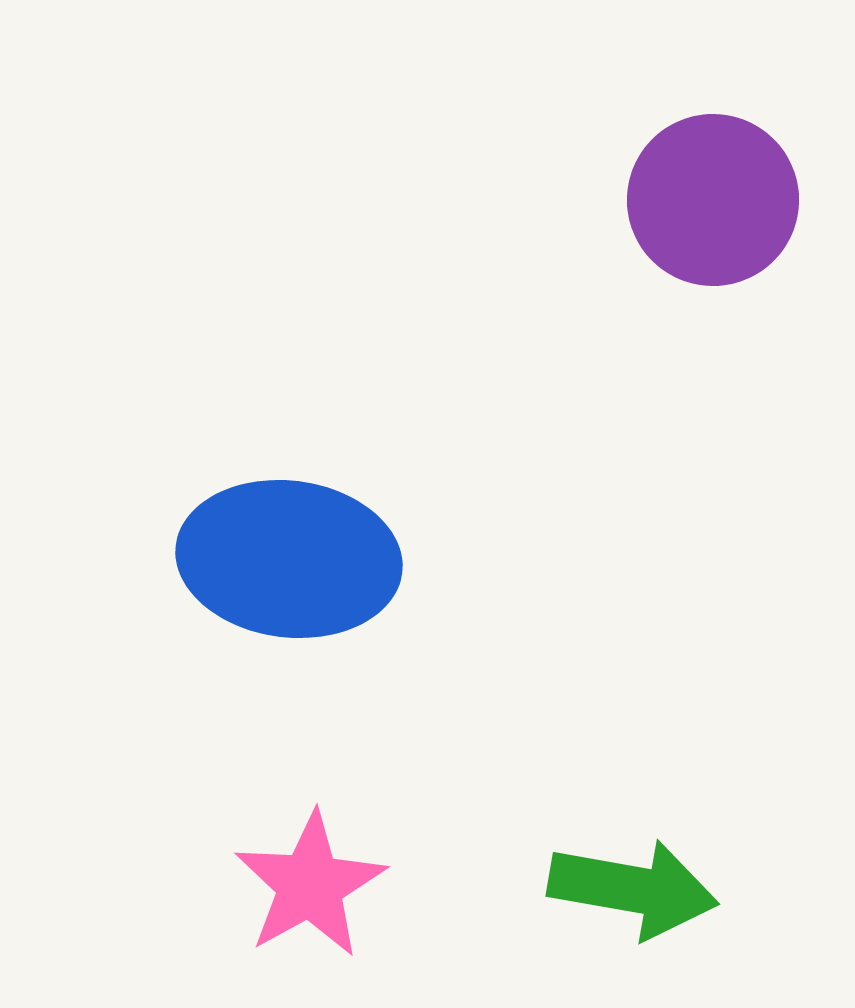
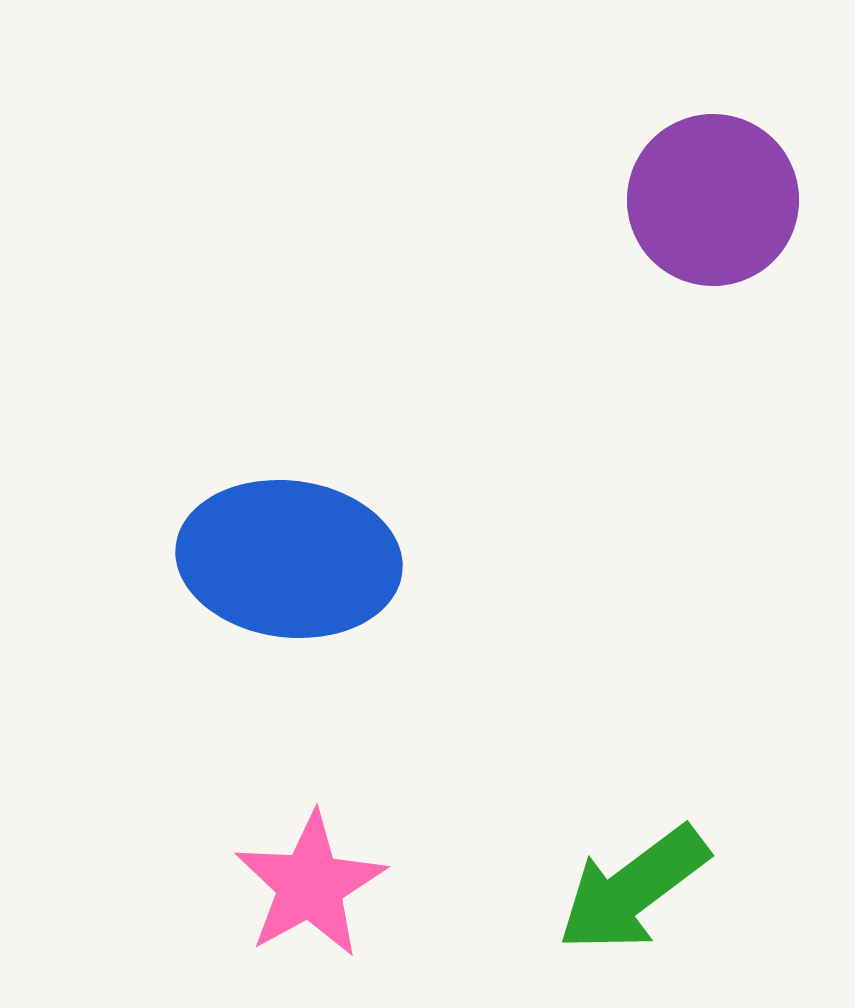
green arrow: rotated 133 degrees clockwise
